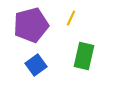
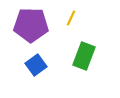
purple pentagon: rotated 16 degrees clockwise
green rectangle: rotated 8 degrees clockwise
